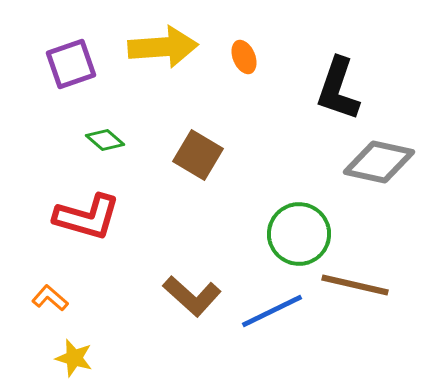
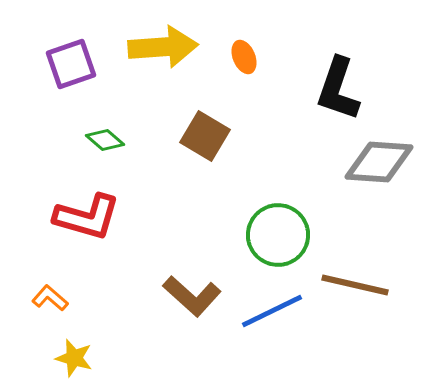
brown square: moved 7 px right, 19 px up
gray diamond: rotated 8 degrees counterclockwise
green circle: moved 21 px left, 1 px down
